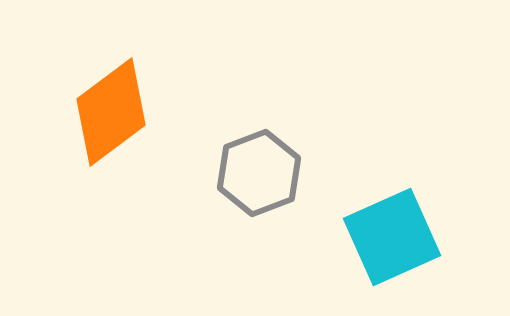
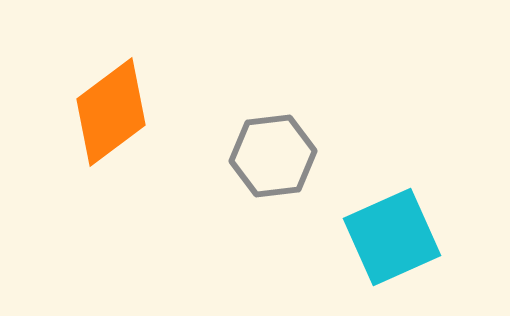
gray hexagon: moved 14 px right, 17 px up; rotated 14 degrees clockwise
